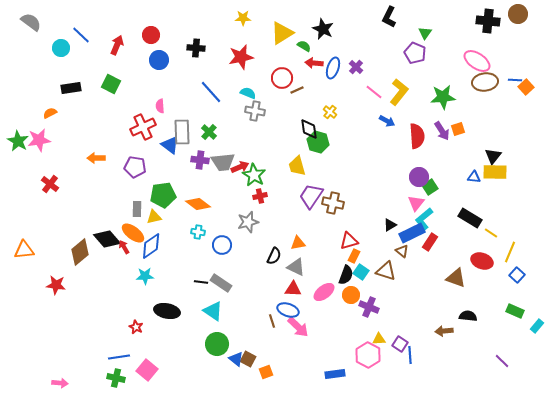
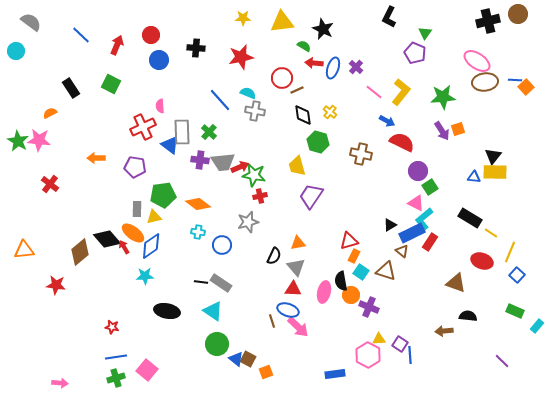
black cross at (488, 21): rotated 20 degrees counterclockwise
yellow triangle at (282, 33): moved 11 px up; rotated 25 degrees clockwise
cyan circle at (61, 48): moved 45 px left, 3 px down
black rectangle at (71, 88): rotated 66 degrees clockwise
blue line at (211, 92): moved 9 px right, 8 px down
yellow L-shape at (399, 92): moved 2 px right
black diamond at (309, 129): moved 6 px left, 14 px up
red semicircle at (417, 136): moved 15 px left, 6 px down; rotated 60 degrees counterclockwise
pink star at (39, 140): rotated 15 degrees clockwise
green star at (254, 175): rotated 20 degrees counterclockwise
purple circle at (419, 177): moved 1 px left, 6 px up
brown cross at (333, 203): moved 28 px right, 49 px up
pink triangle at (416, 203): rotated 42 degrees counterclockwise
gray triangle at (296, 267): rotated 24 degrees clockwise
black semicircle at (346, 275): moved 5 px left, 6 px down; rotated 150 degrees clockwise
brown triangle at (456, 278): moved 5 px down
pink ellipse at (324, 292): rotated 40 degrees counterclockwise
red star at (136, 327): moved 24 px left; rotated 16 degrees counterclockwise
blue line at (119, 357): moved 3 px left
green cross at (116, 378): rotated 30 degrees counterclockwise
